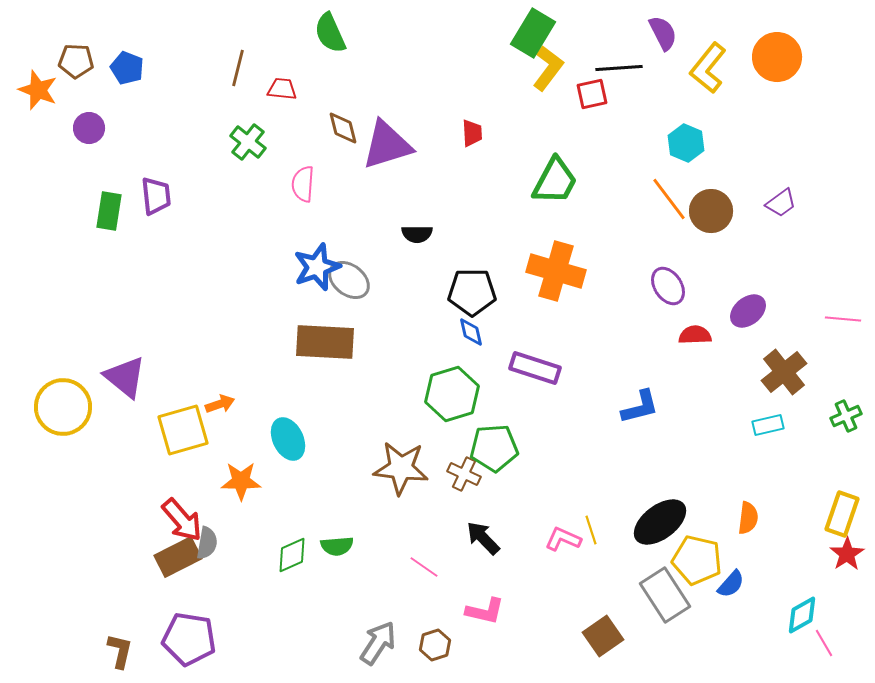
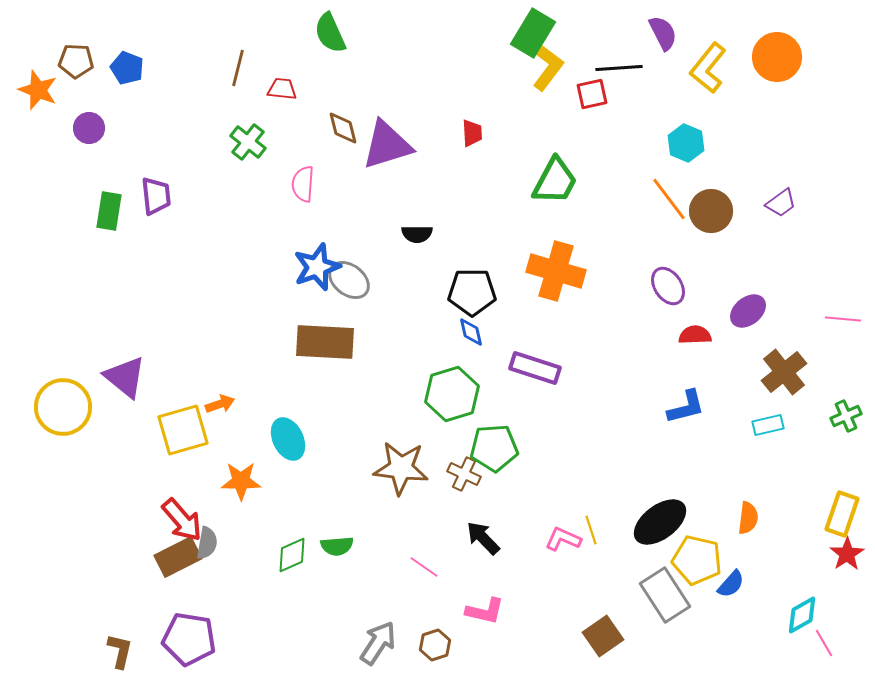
blue L-shape at (640, 407): moved 46 px right
